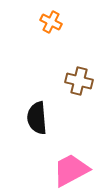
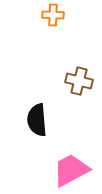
orange cross: moved 2 px right, 7 px up; rotated 25 degrees counterclockwise
black semicircle: moved 2 px down
